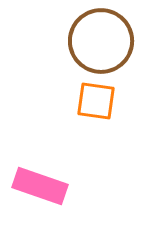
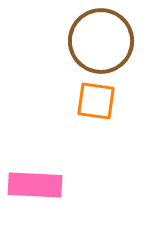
pink rectangle: moved 5 px left, 1 px up; rotated 16 degrees counterclockwise
